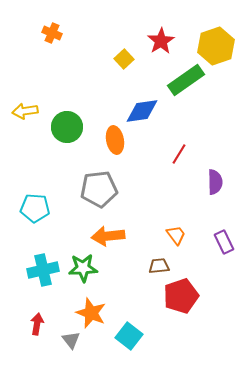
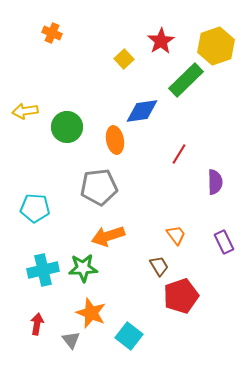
green rectangle: rotated 9 degrees counterclockwise
gray pentagon: moved 2 px up
orange arrow: rotated 12 degrees counterclockwise
brown trapezoid: rotated 65 degrees clockwise
